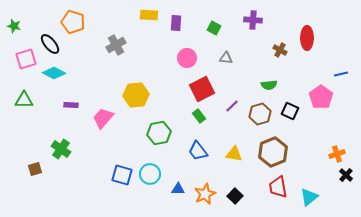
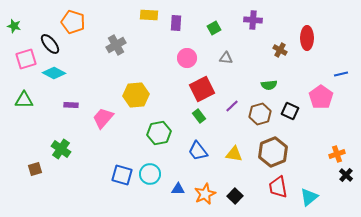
green square at (214, 28): rotated 32 degrees clockwise
